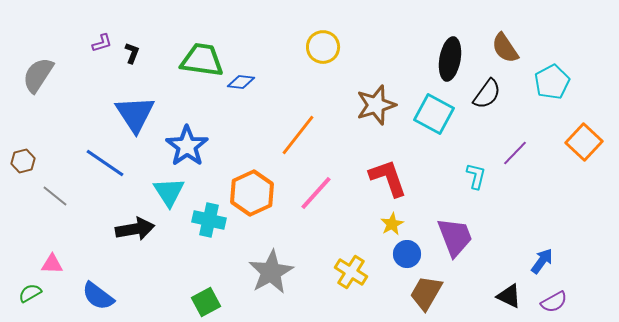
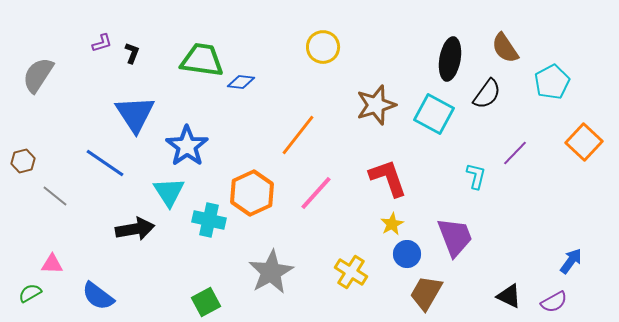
blue arrow: moved 29 px right
